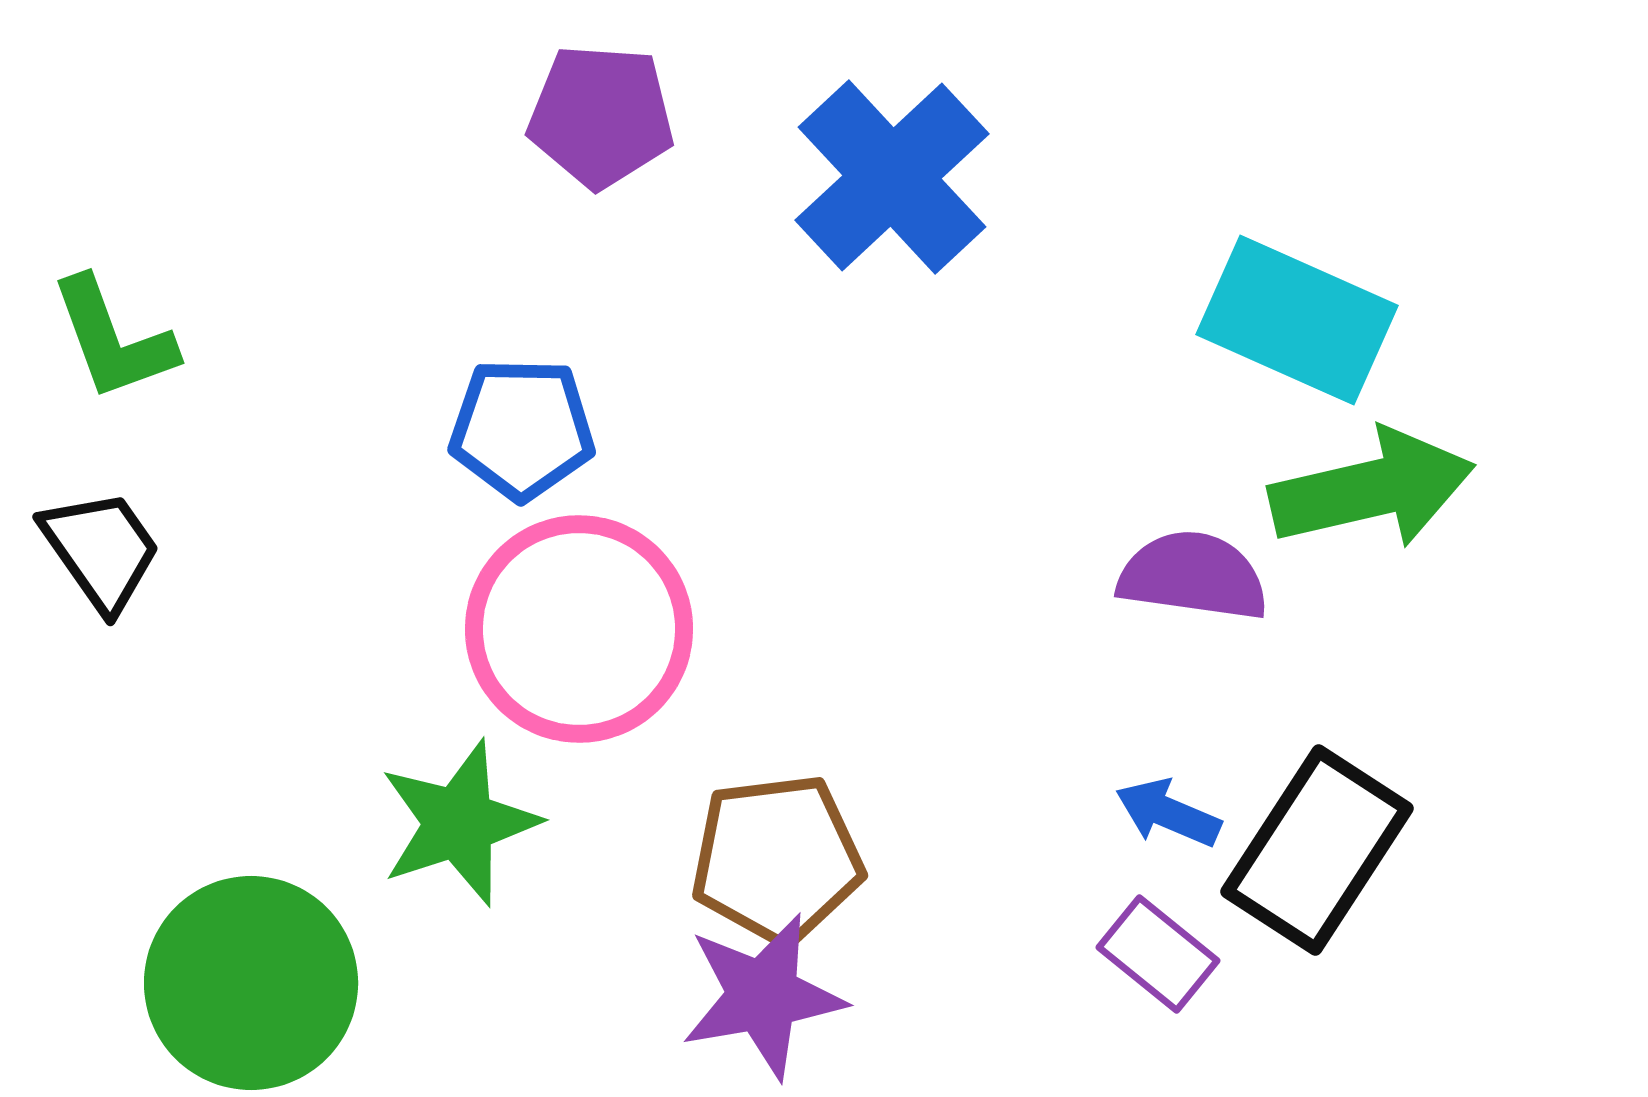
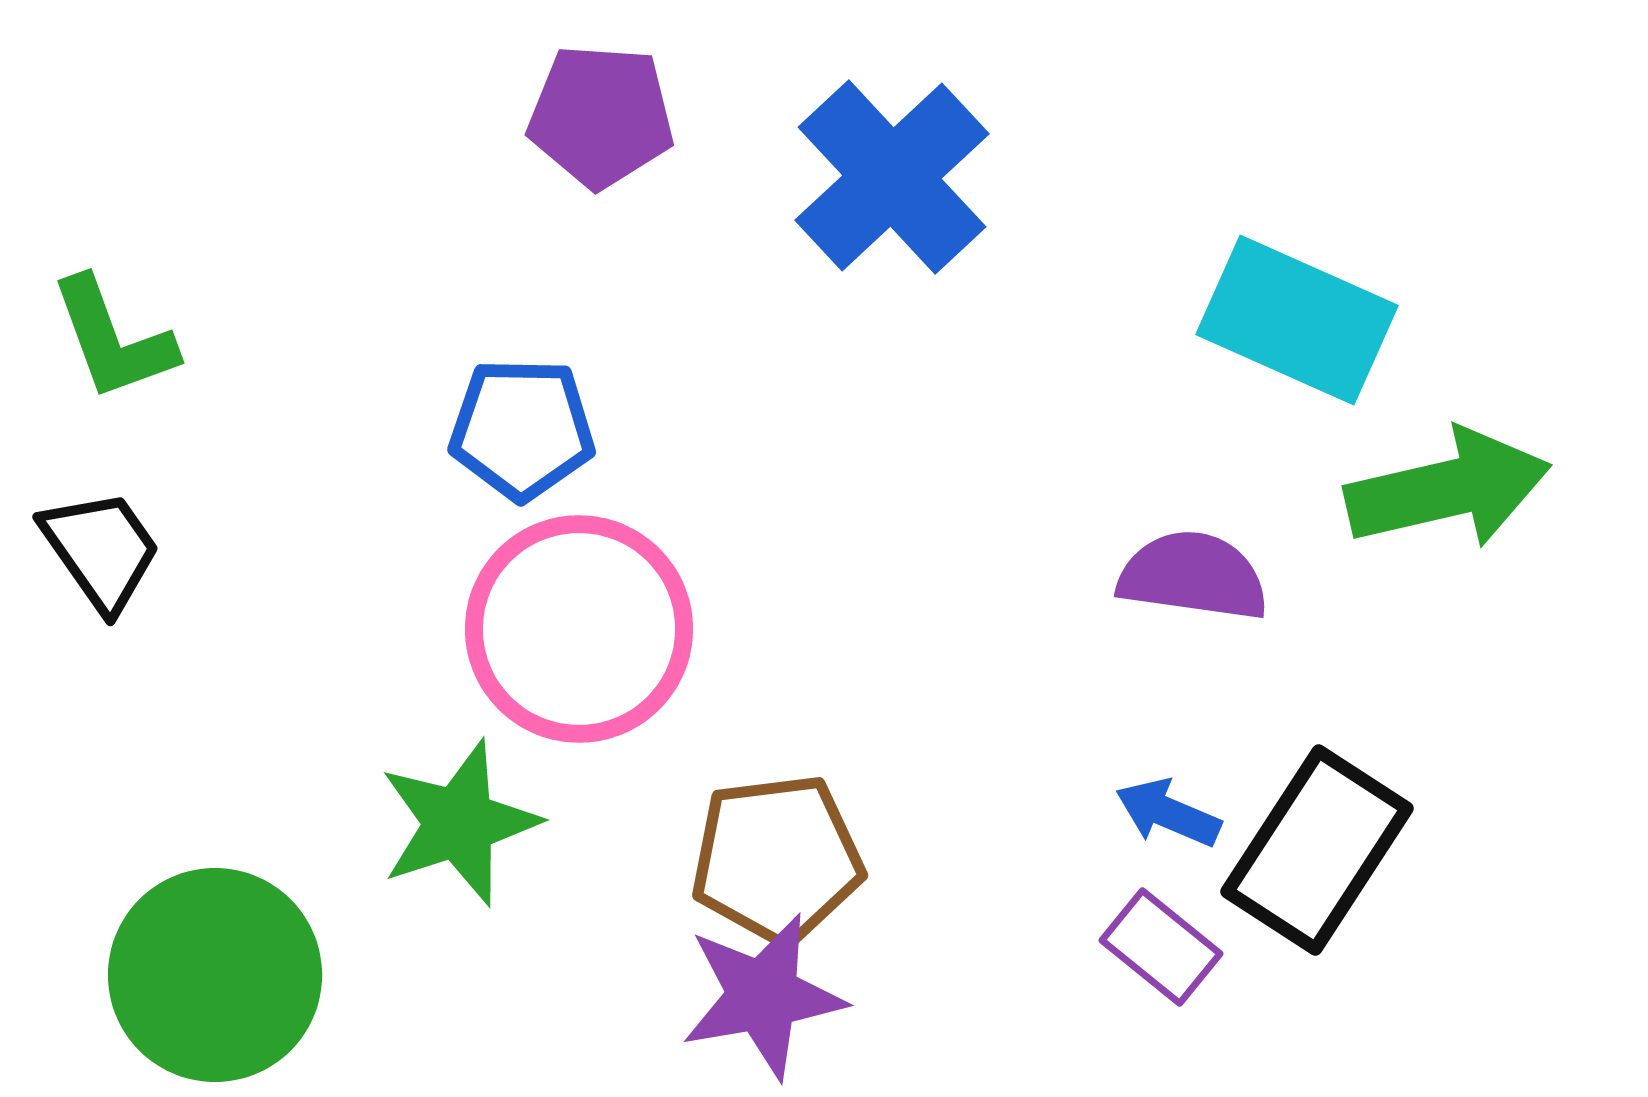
green arrow: moved 76 px right
purple rectangle: moved 3 px right, 7 px up
green circle: moved 36 px left, 8 px up
